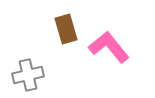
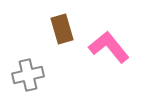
brown rectangle: moved 4 px left
